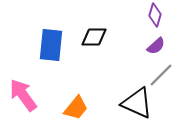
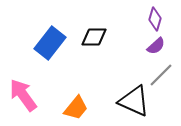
purple diamond: moved 4 px down
blue rectangle: moved 1 px left, 2 px up; rotated 32 degrees clockwise
black triangle: moved 3 px left, 2 px up
